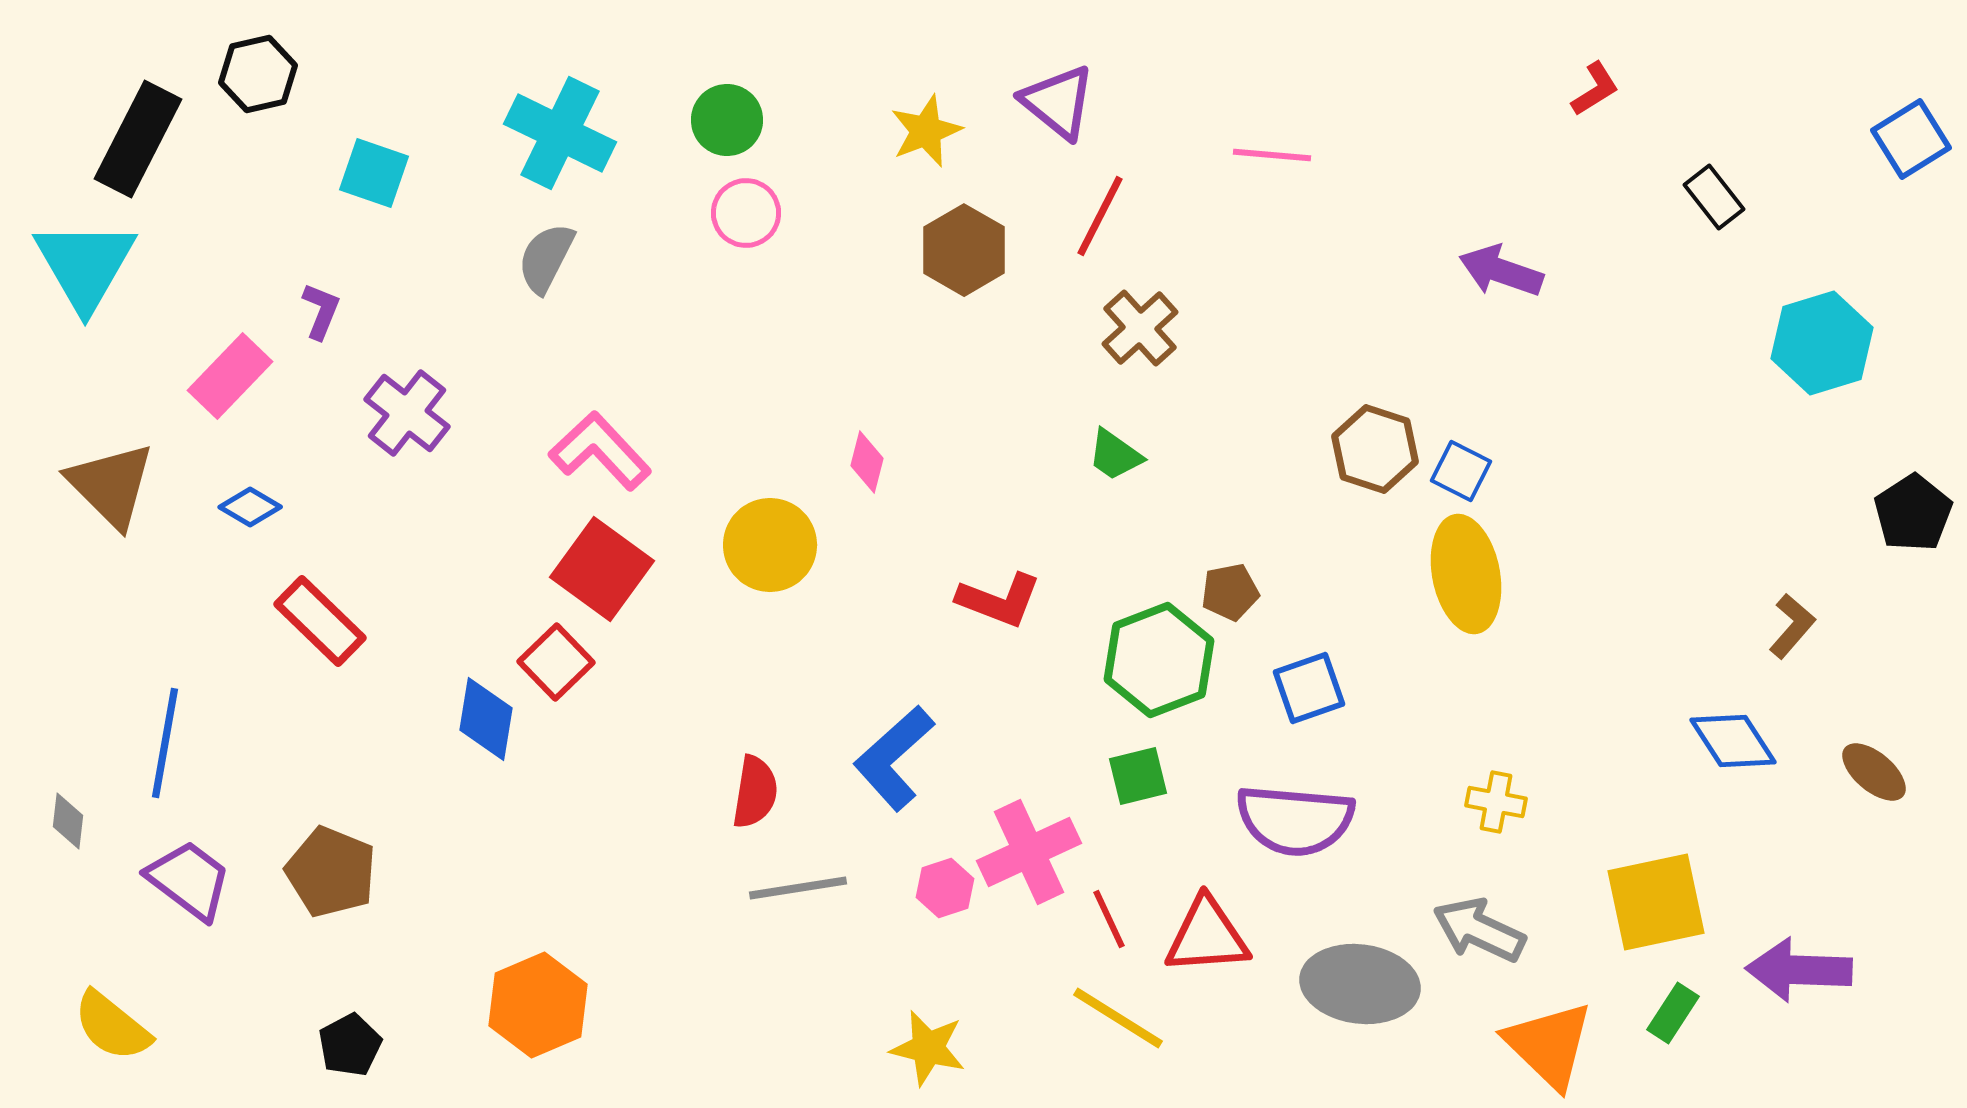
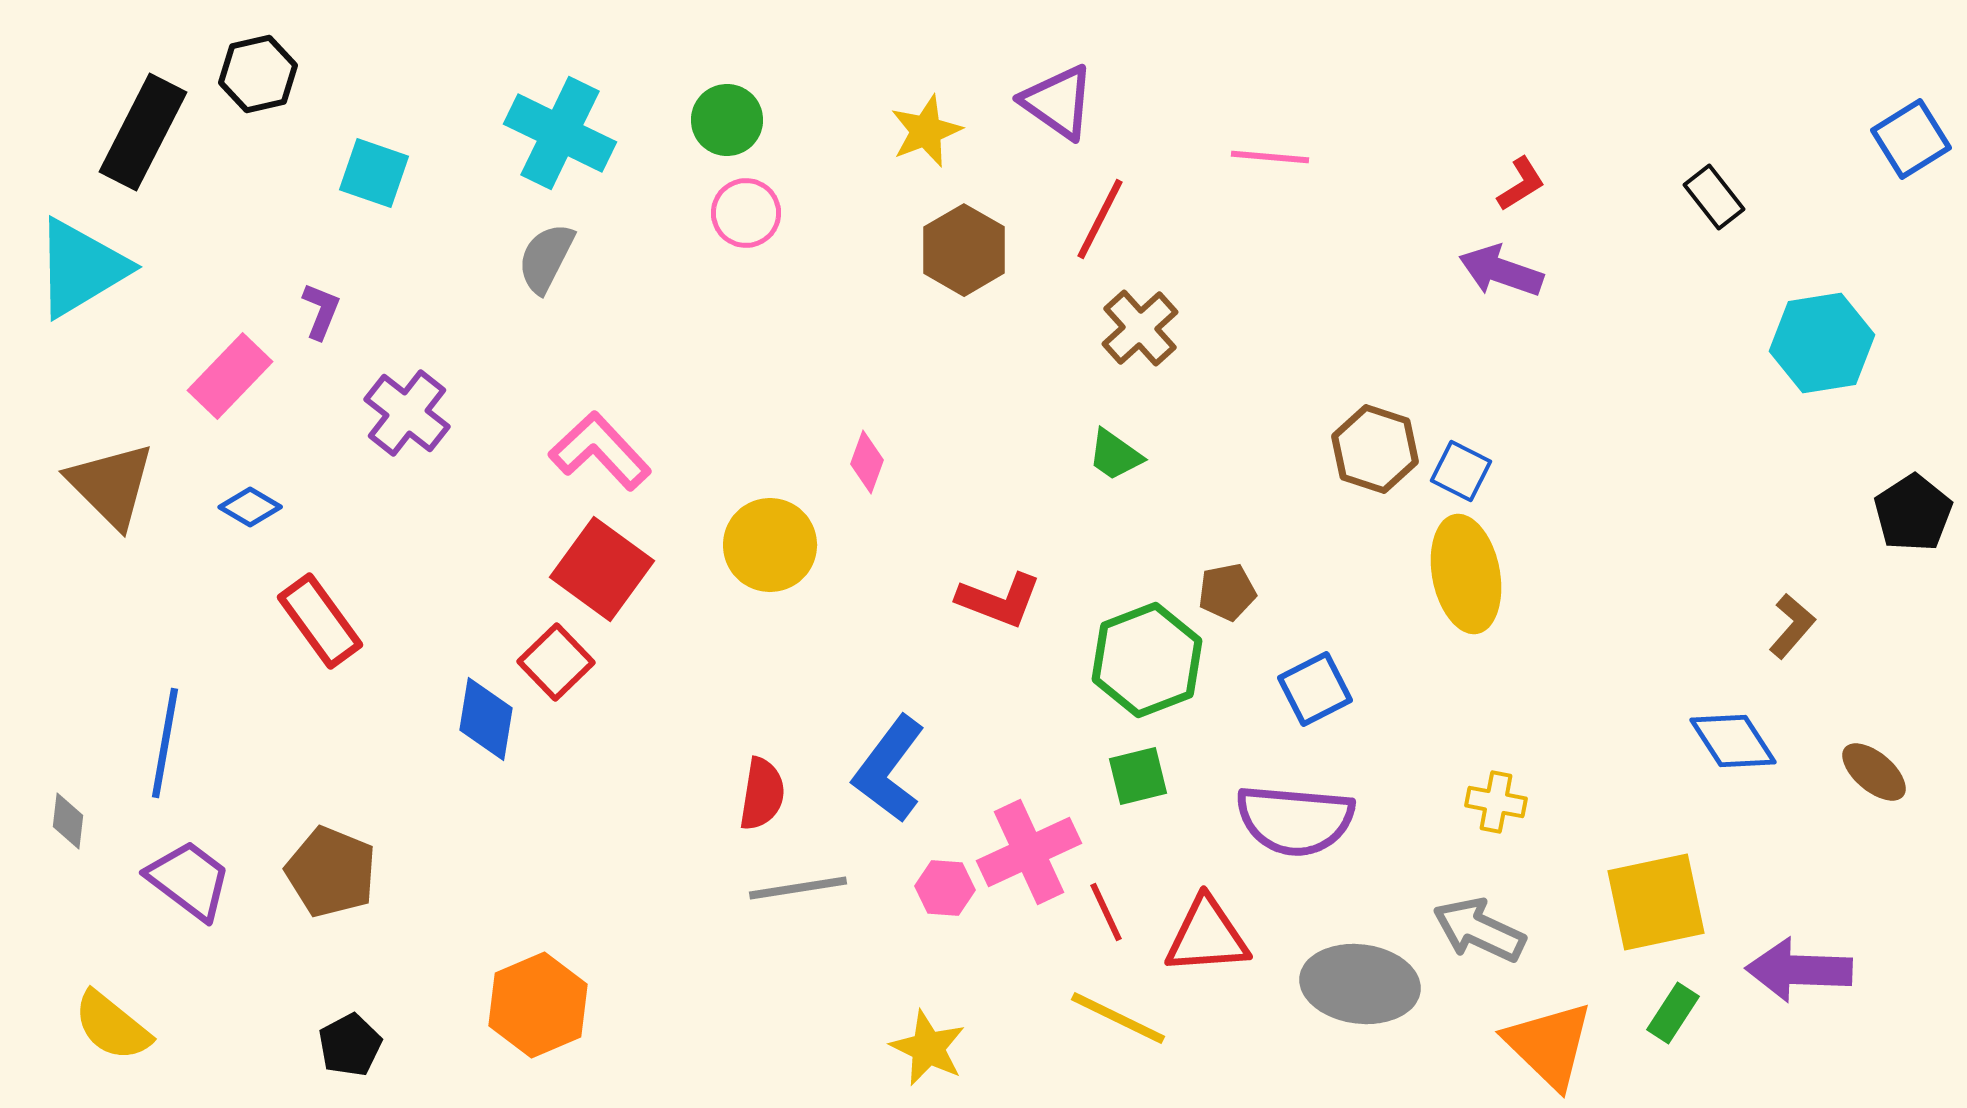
red L-shape at (1595, 89): moved 74 px left, 95 px down
purple triangle at (1058, 102): rotated 4 degrees counterclockwise
black rectangle at (138, 139): moved 5 px right, 7 px up
pink line at (1272, 155): moved 2 px left, 2 px down
red line at (1100, 216): moved 3 px down
cyan triangle at (85, 265): moved 4 px left, 3 px down; rotated 29 degrees clockwise
cyan hexagon at (1822, 343): rotated 8 degrees clockwise
pink diamond at (867, 462): rotated 6 degrees clockwise
brown pentagon at (1230, 592): moved 3 px left
red rectangle at (320, 621): rotated 10 degrees clockwise
green hexagon at (1159, 660): moved 12 px left
blue square at (1309, 688): moved 6 px right, 1 px down; rotated 8 degrees counterclockwise
blue L-shape at (894, 758): moved 5 px left, 11 px down; rotated 11 degrees counterclockwise
red semicircle at (755, 792): moved 7 px right, 2 px down
pink hexagon at (945, 888): rotated 22 degrees clockwise
red line at (1109, 919): moved 3 px left, 7 px up
yellow line at (1118, 1018): rotated 6 degrees counterclockwise
yellow star at (928, 1048): rotated 12 degrees clockwise
